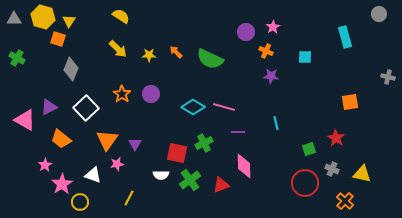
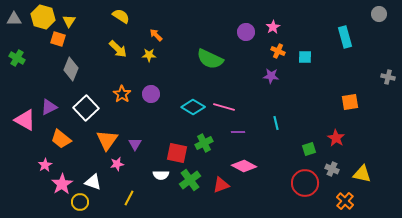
orange cross at (266, 51): moved 12 px right
orange arrow at (176, 52): moved 20 px left, 17 px up
pink diamond at (244, 166): rotated 60 degrees counterclockwise
white triangle at (93, 175): moved 7 px down
